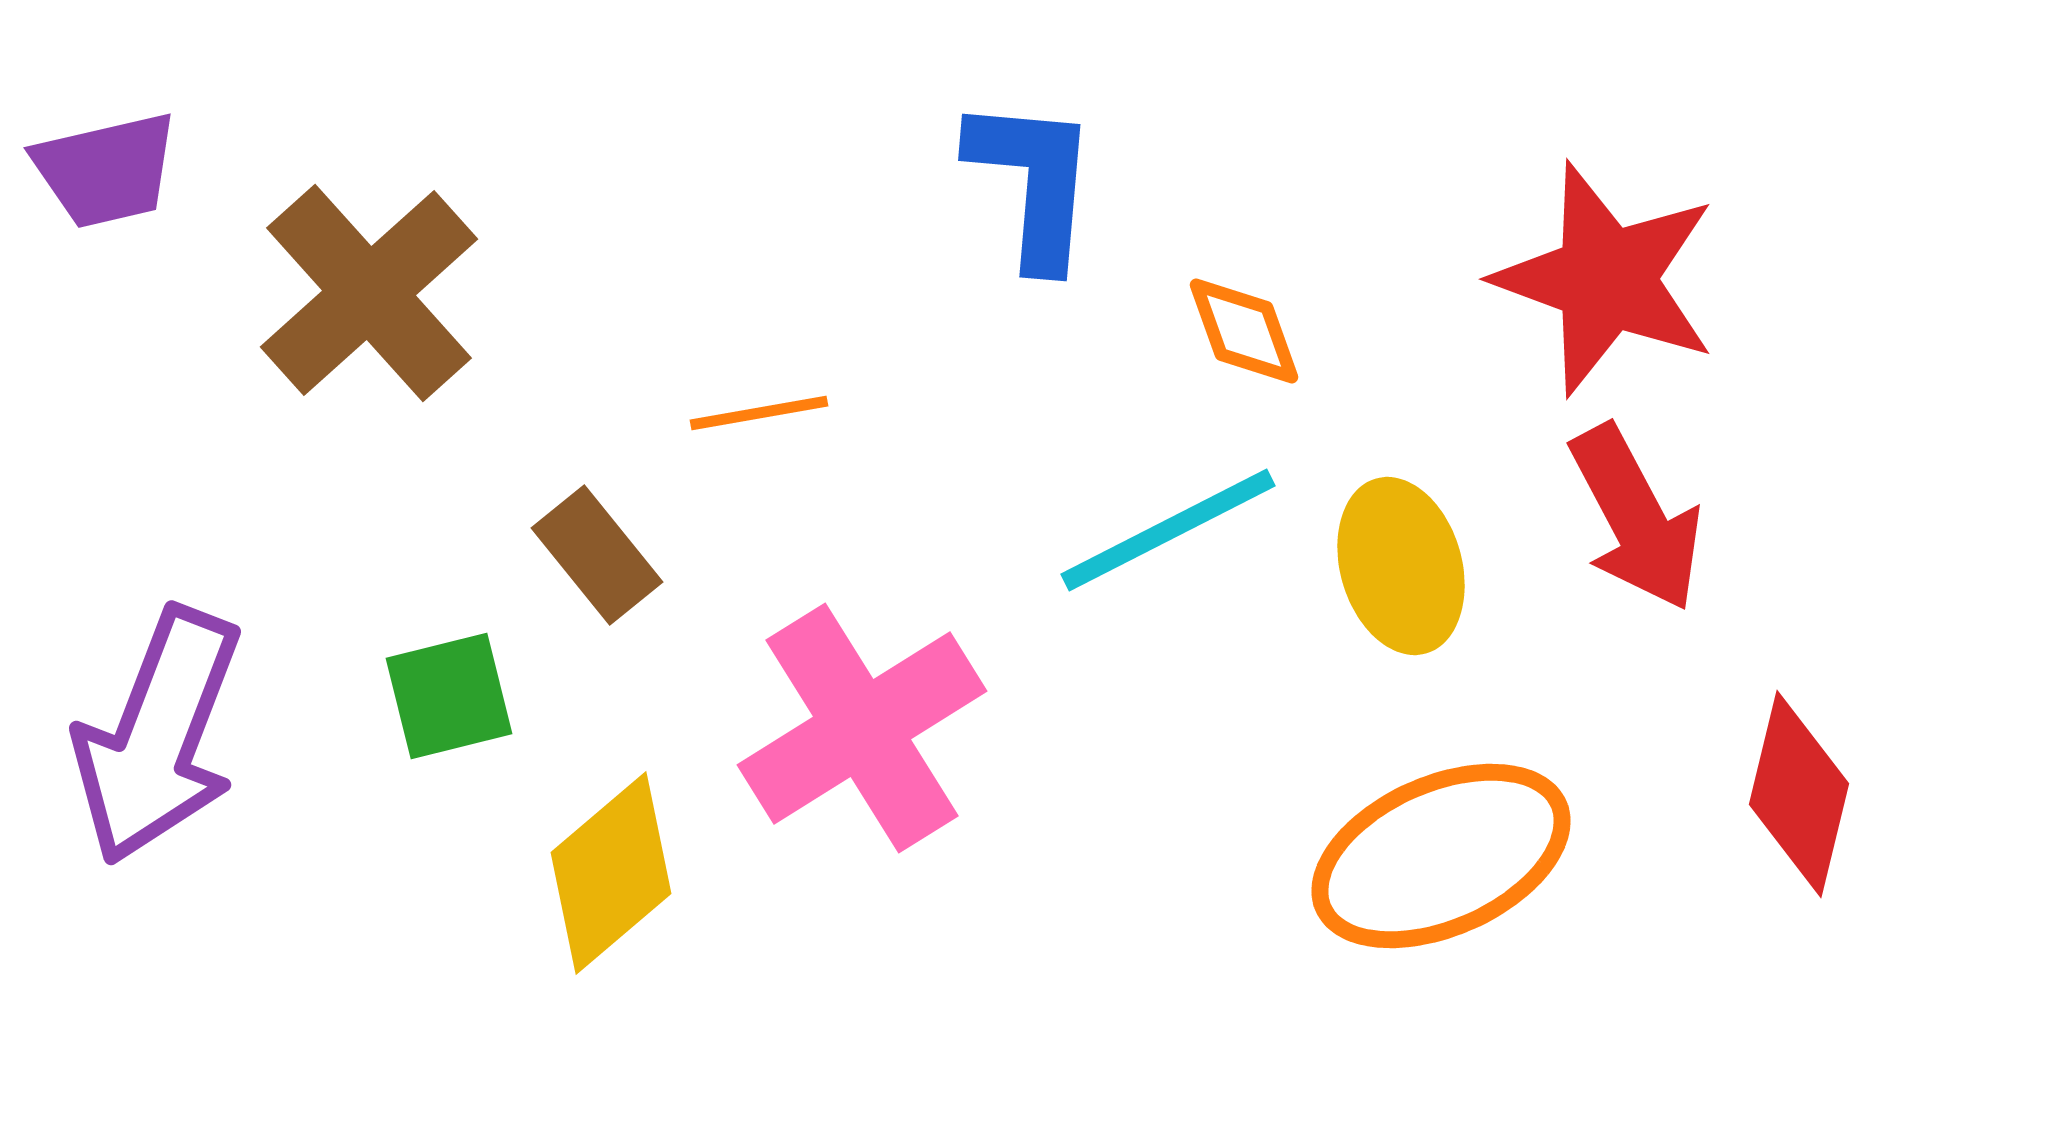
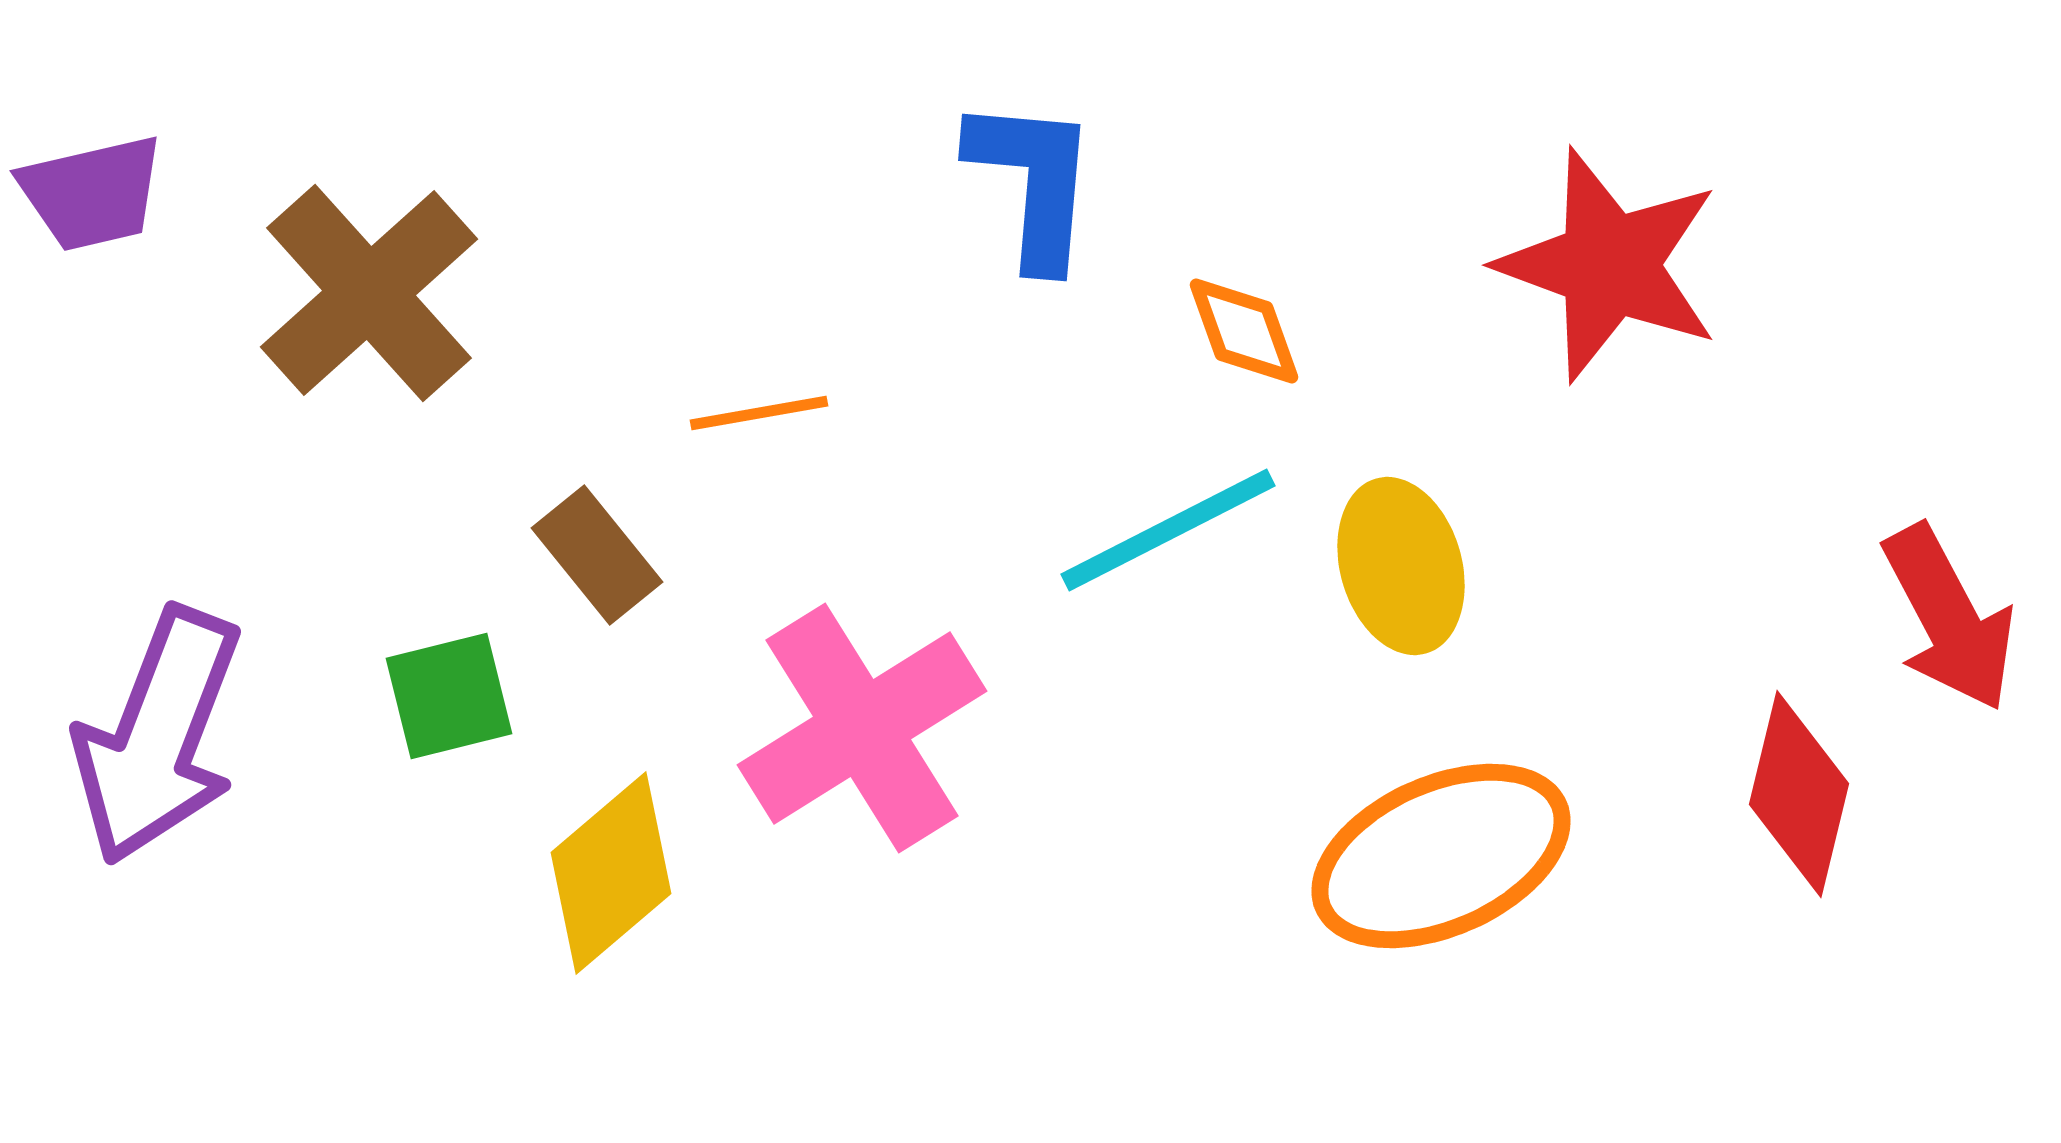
purple trapezoid: moved 14 px left, 23 px down
red star: moved 3 px right, 14 px up
red arrow: moved 313 px right, 100 px down
